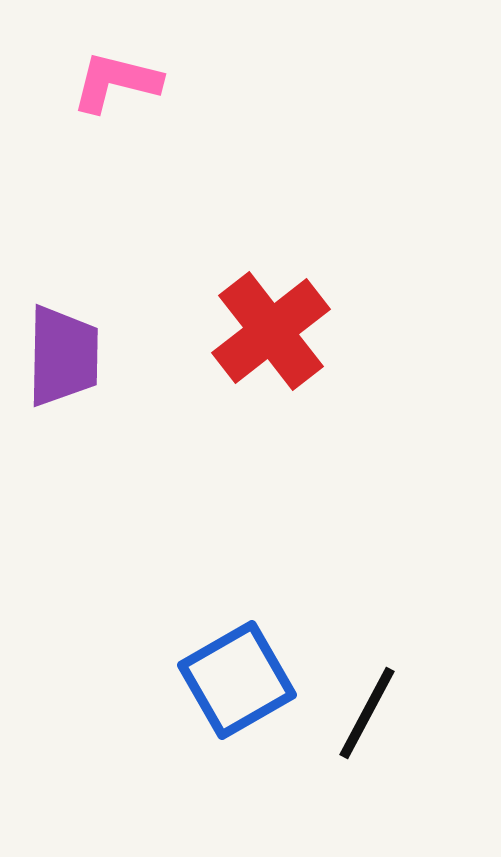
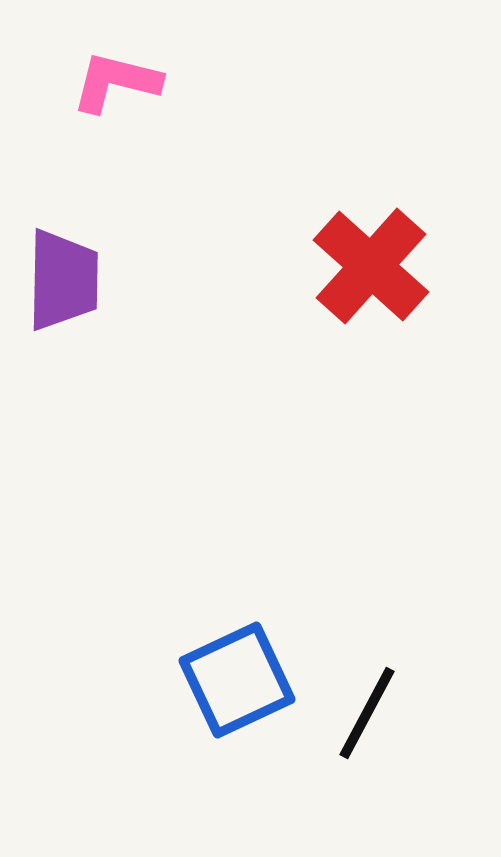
red cross: moved 100 px right, 65 px up; rotated 10 degrees counterclockwise
purple trapezoid: moved 76 px up
blue square: rotated 5 degrees clockwise
